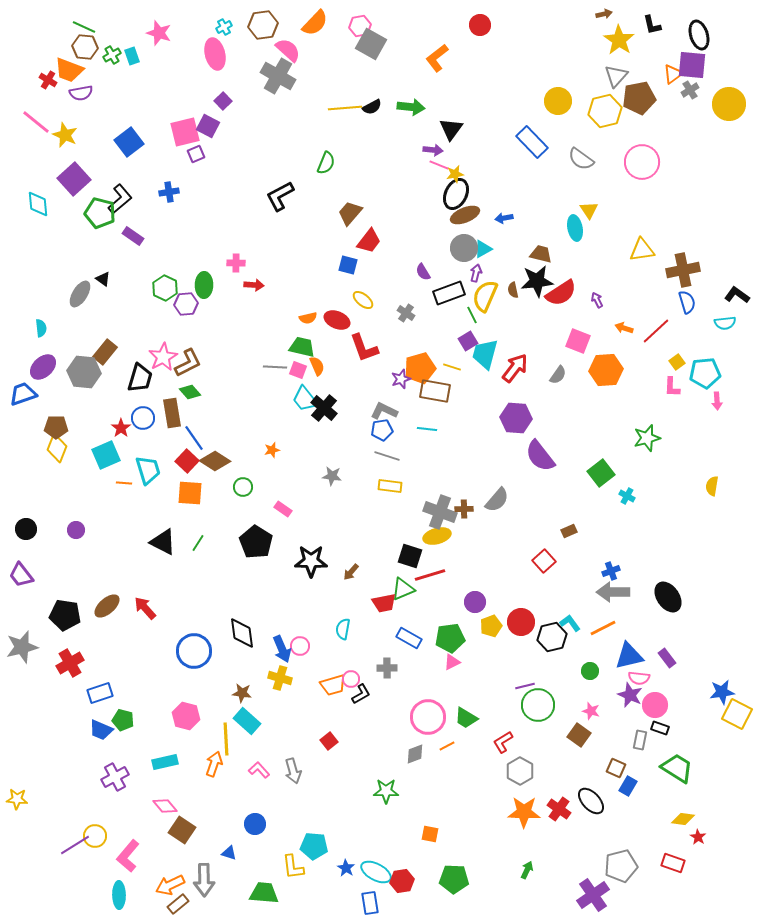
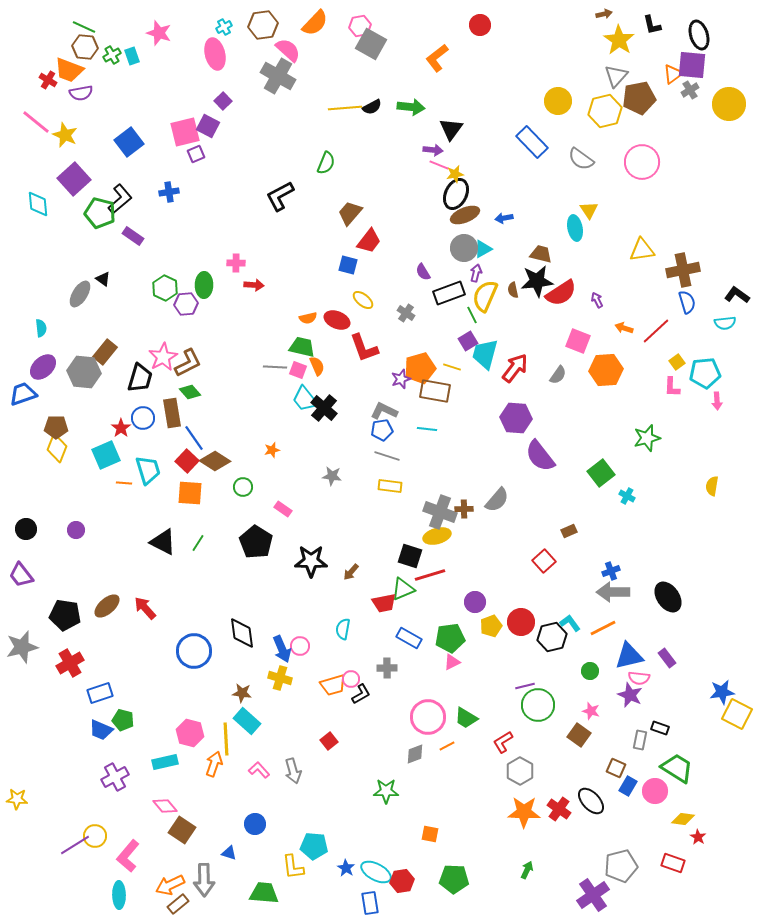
pink circle at (655, 705): moved 86 px down
pink hexagon at (186, 716): moved 4 px right, 17 px down
